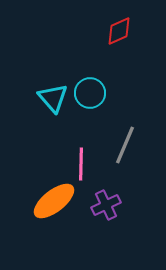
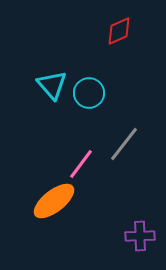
cyan circle: moved 1 px left
cyan triangle: moved 1 px left, 13 px up
gray line: moved 1 px left, 1 px up; rotated 15 degrees clockwise
pink line: rotated 36 degrees clockwise
purple cross: moved 34 px right, 31 px down; rotated 24 degrees clockwise
